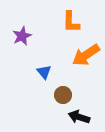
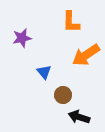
purple star: moved 2 px down; rotated 12 degrees clockwise
